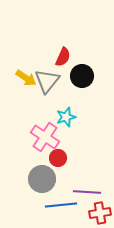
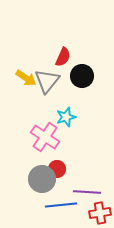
red circle: moved 1 px left, 11 px down
